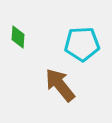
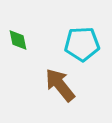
green diamond: moved 3 px down; rotated 15 degrees counterclockwise
